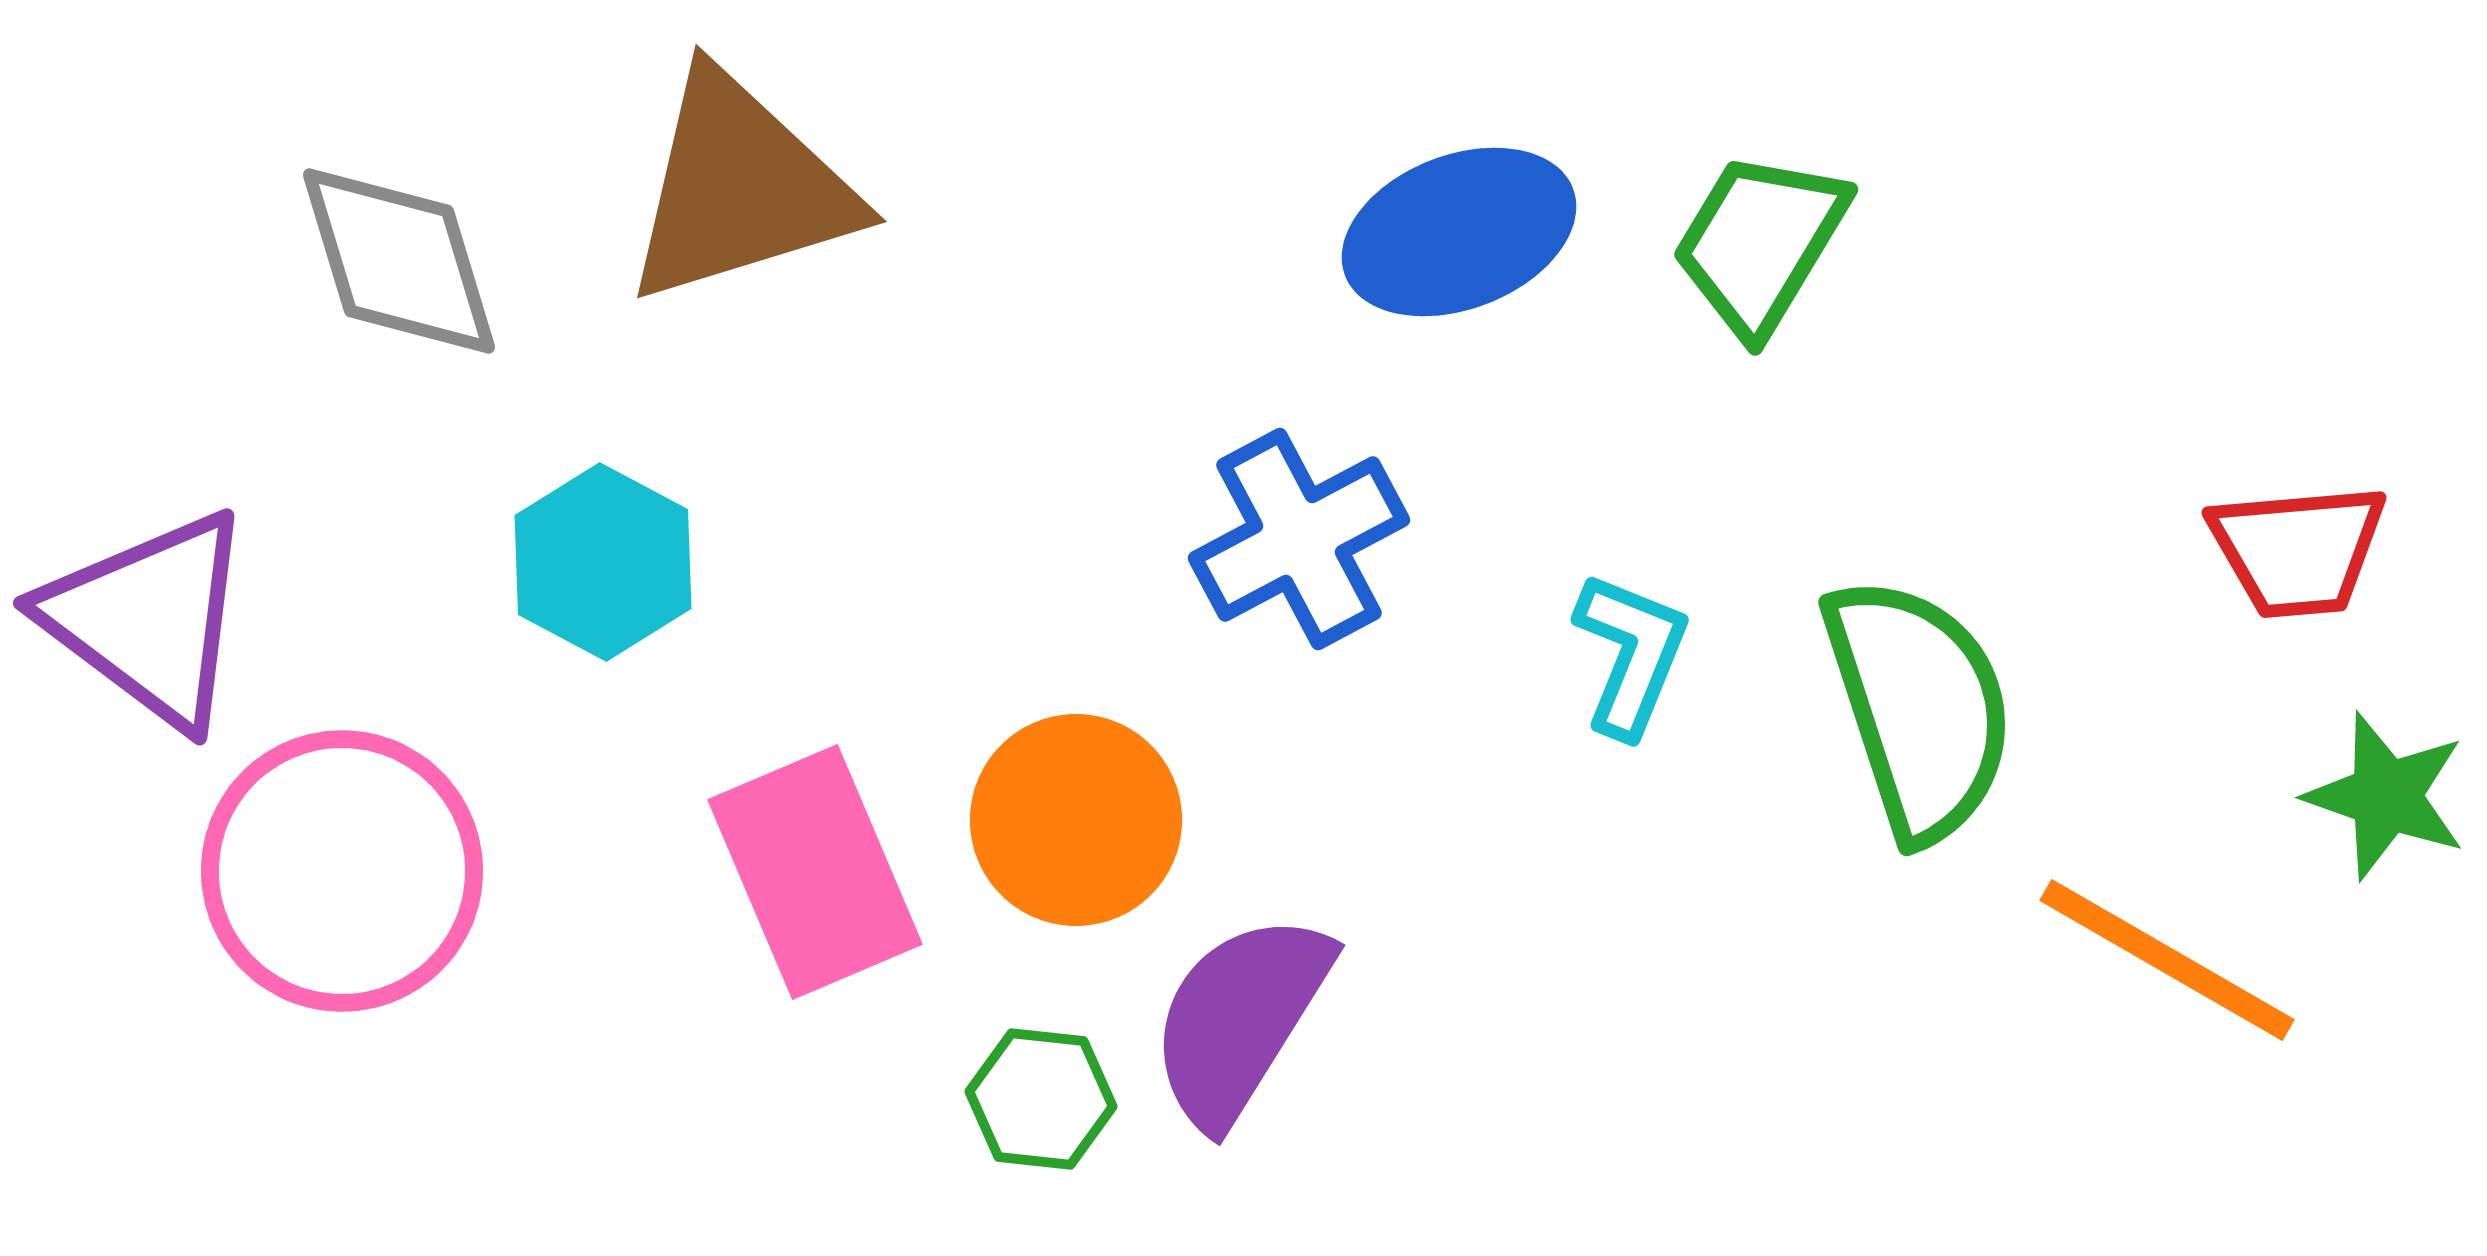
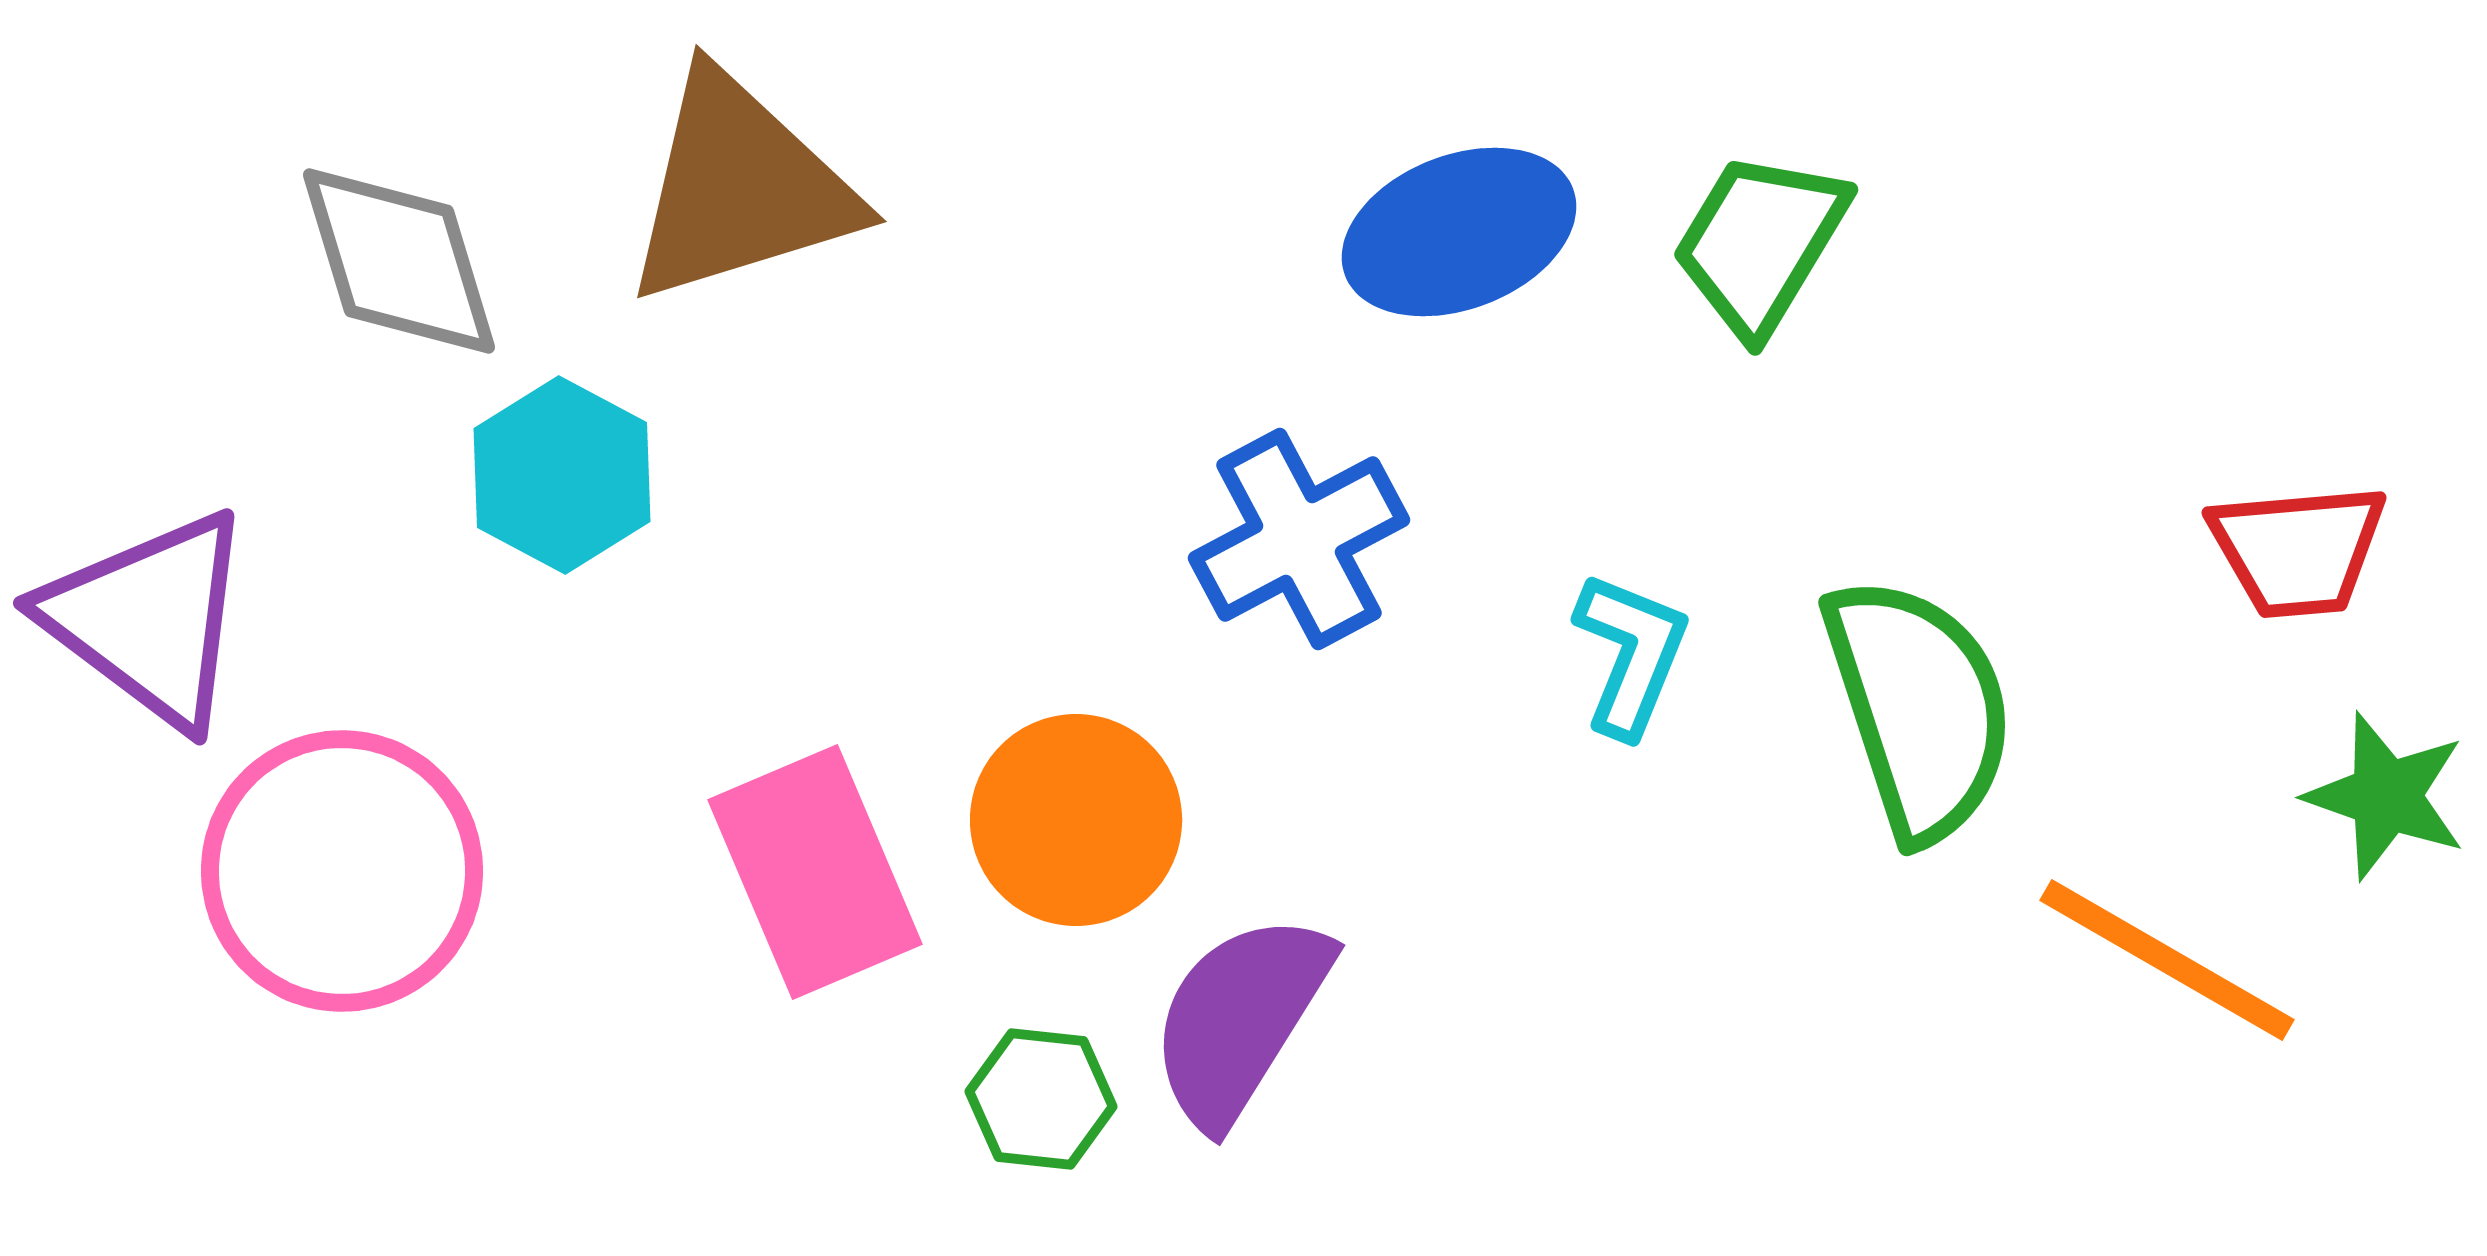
cyan hexagon: moved 41 px left, 87 px up
